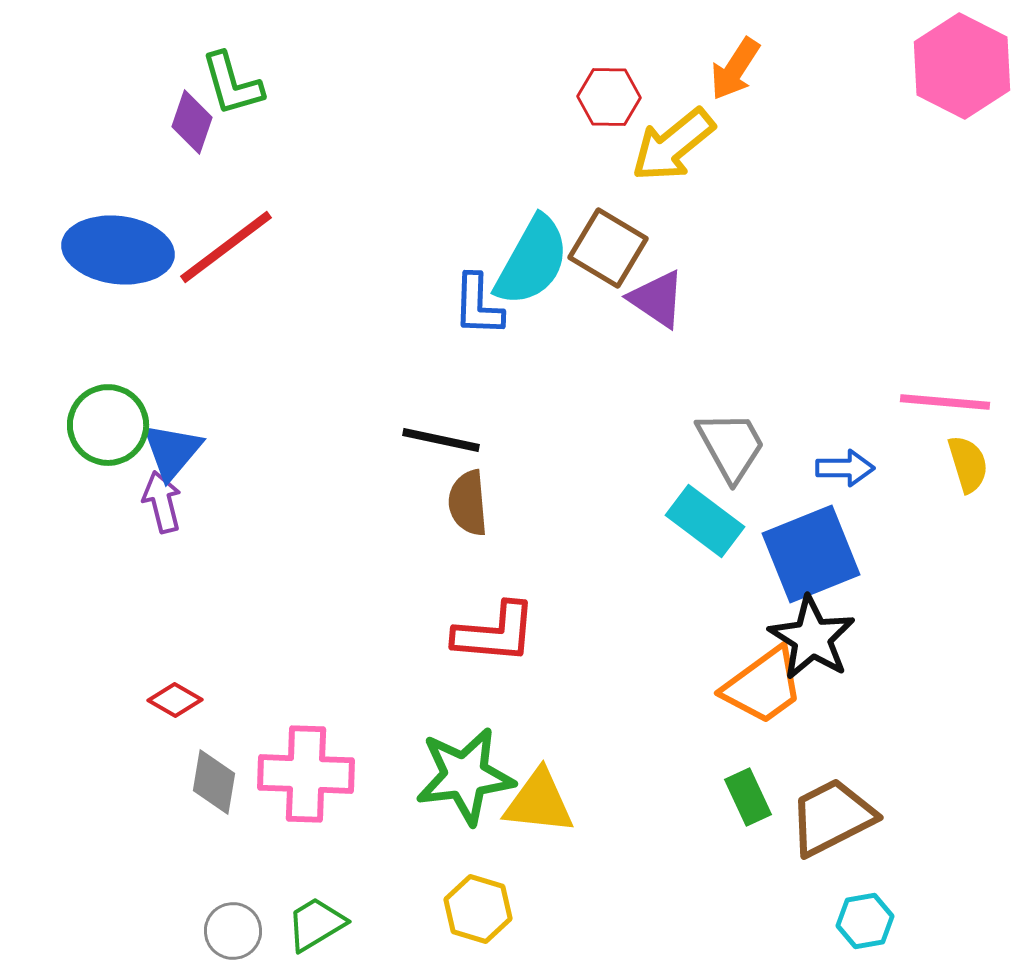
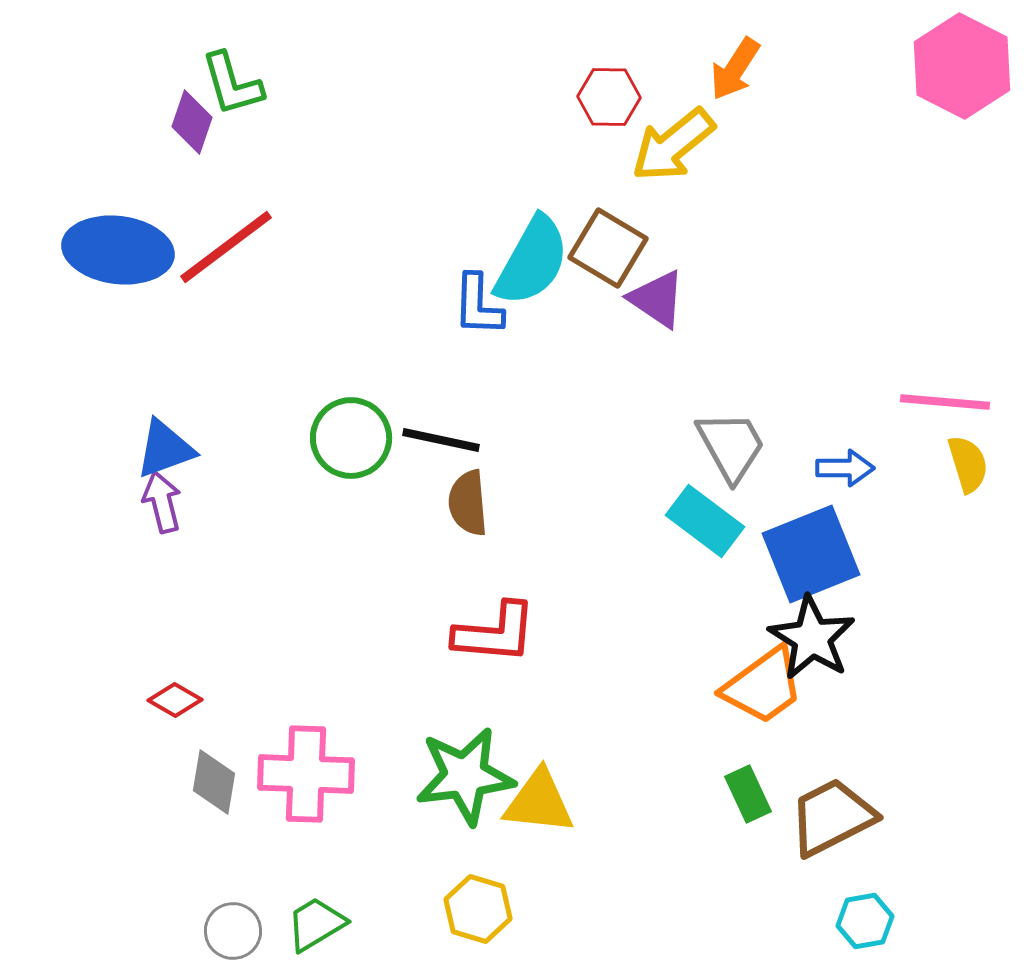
green circle: moved 243 px right, 13 px down
blue triangle: moved 7 px left, 2 px up; rotated 30 degrees clockwise
green rectangle: moved 3 px up
